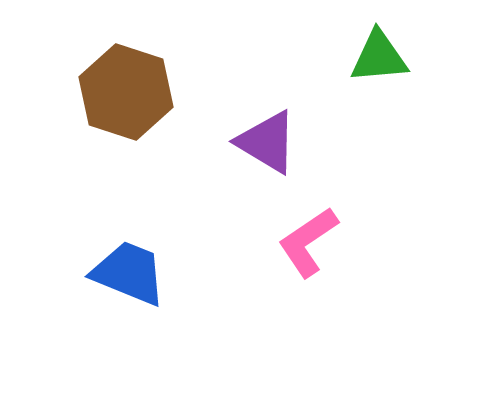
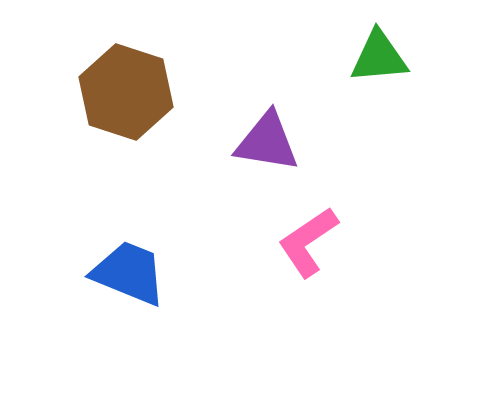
purple triangle: rotated 22 degrees counterclockwise
